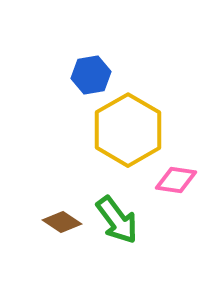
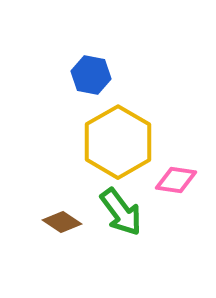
blue hexagon: rotated 21 degrees clockwise
yellow hexagon: moved 10 px left, 12 px down
green arrow: moved 4 px right, 8 px up
